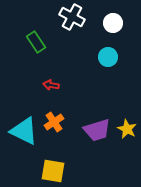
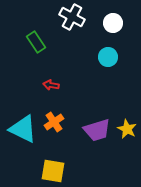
cyan triangle: moved 1 px left, 2 px up
